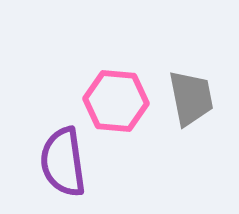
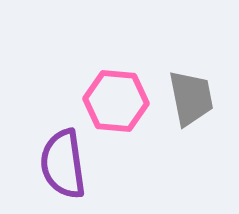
purple semicircle: moved 2 px down
